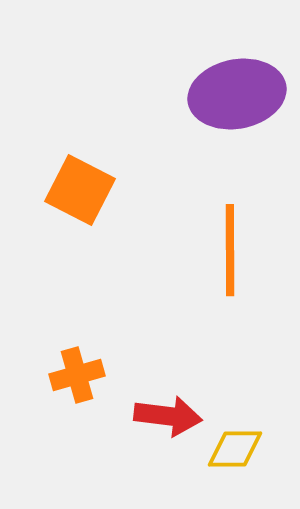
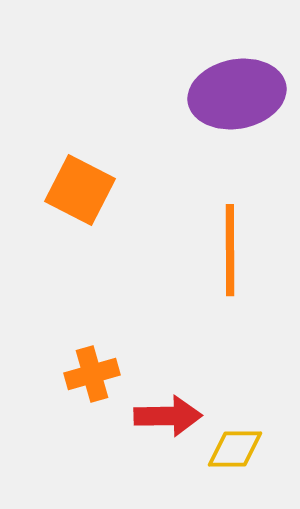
orange cross: moved 15 px right, 1 px up
red arrow: rotated 8 degrees counterclockwise
